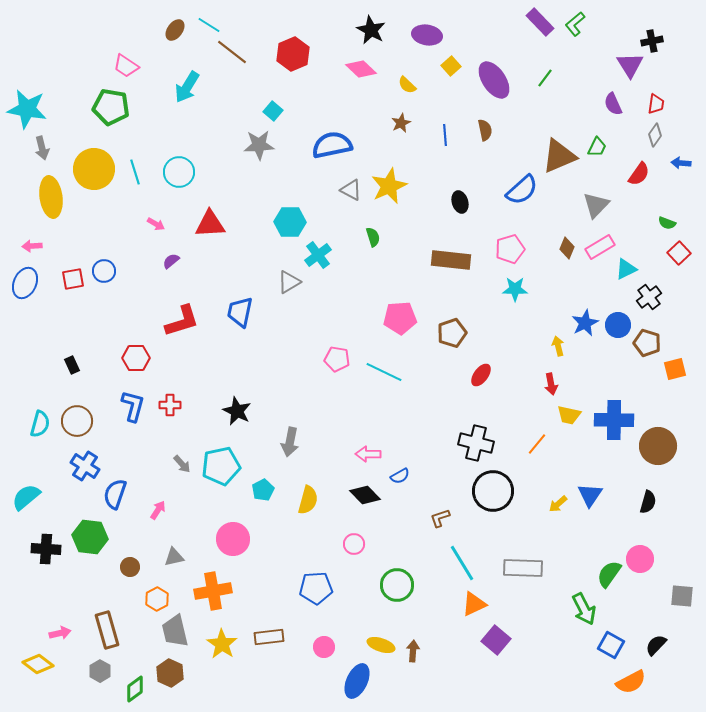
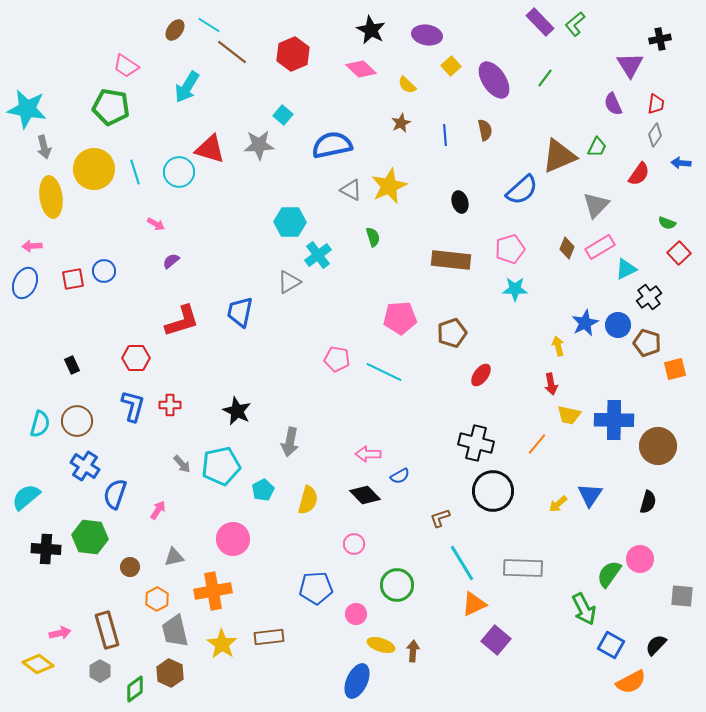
black cross at (652, 41): moved 8 px right, 2 px up
cyan square at (273, 111): moved 10 px right, 4 px down
gray arrow at (42, 148): moved 2 px right, 1 px up
red triangle at (210, 224): moved 75 px up; rotated 20 degrees clockwise
pink circle at (324, 647): moved 32 px right, 33 px up
